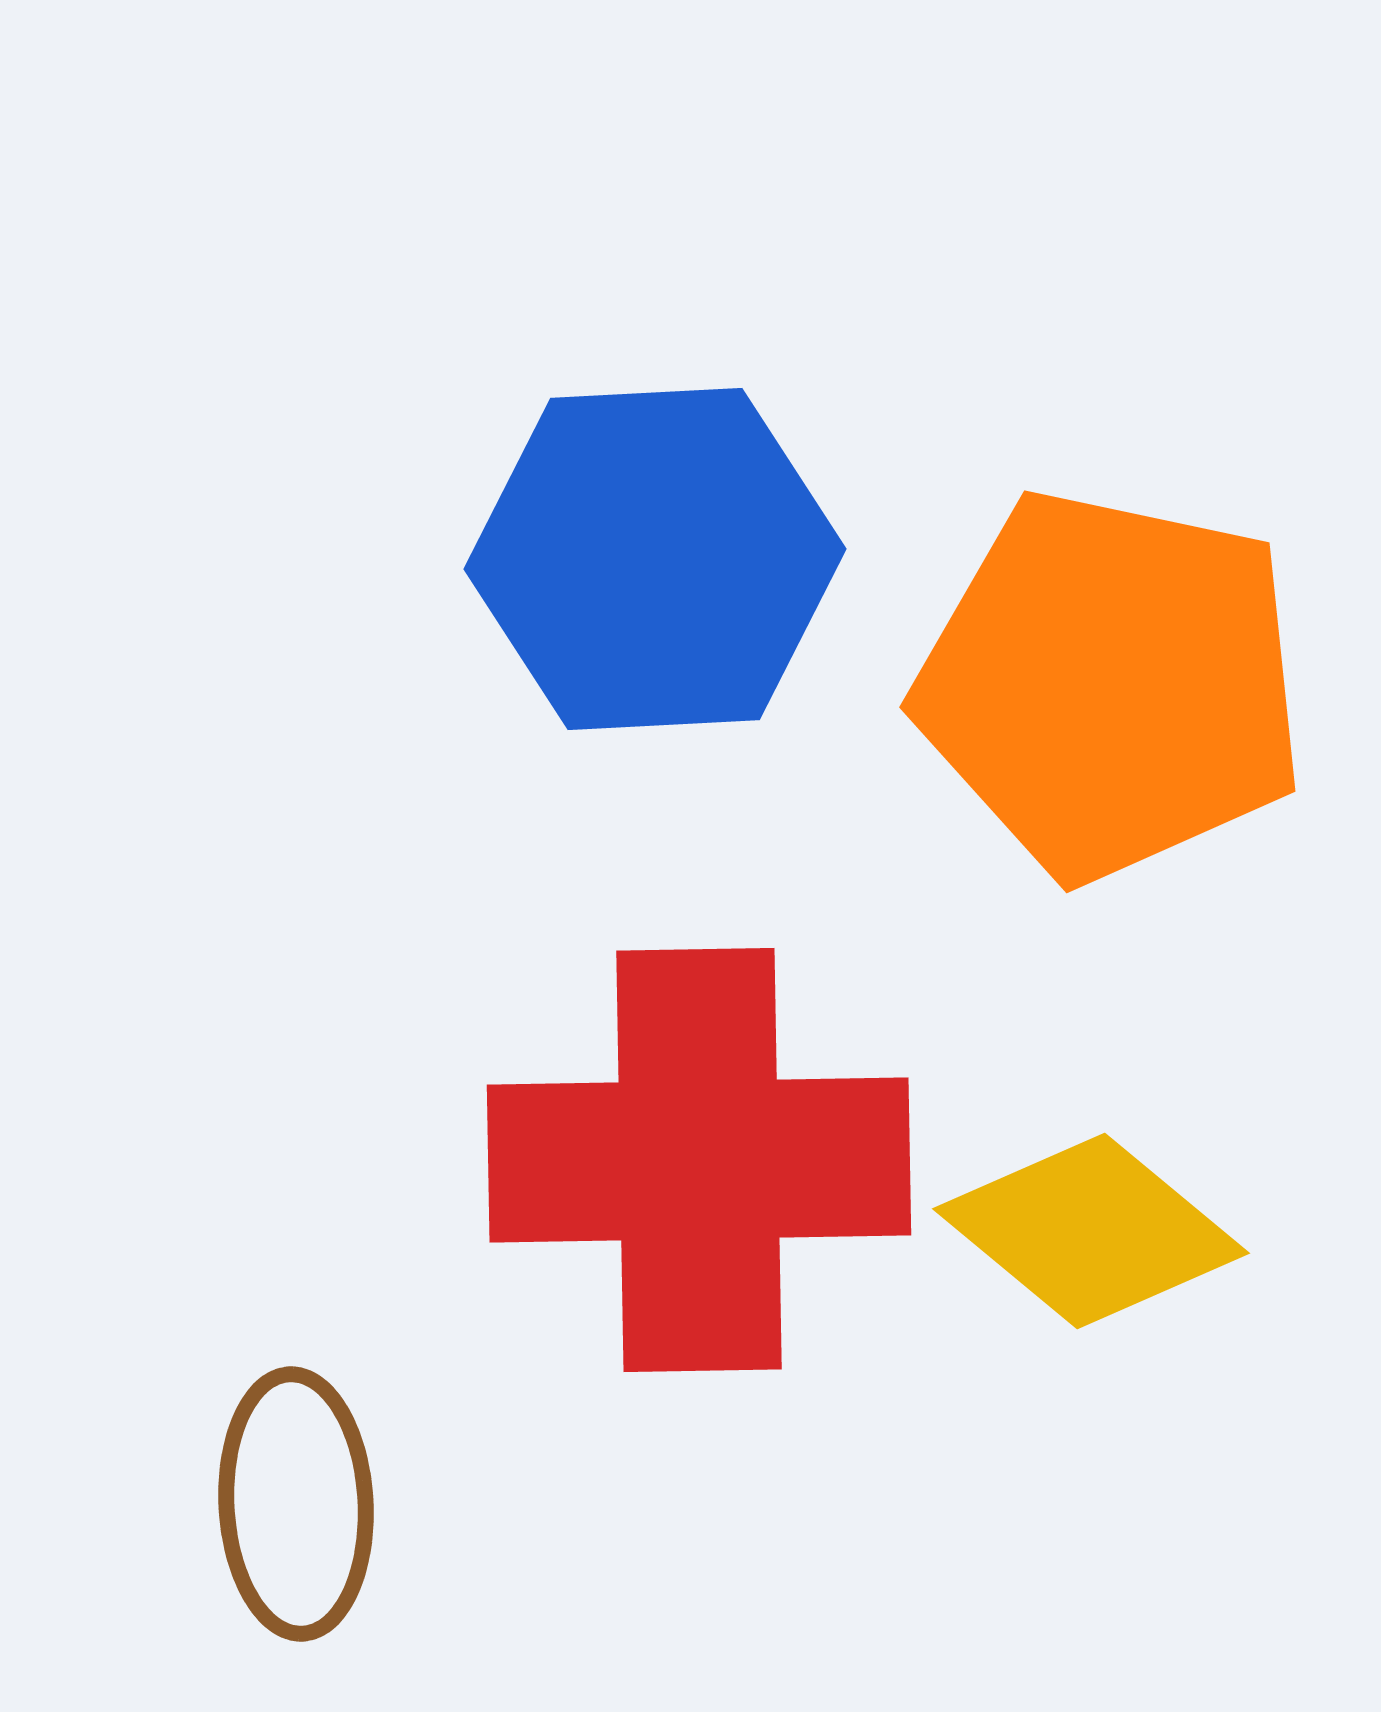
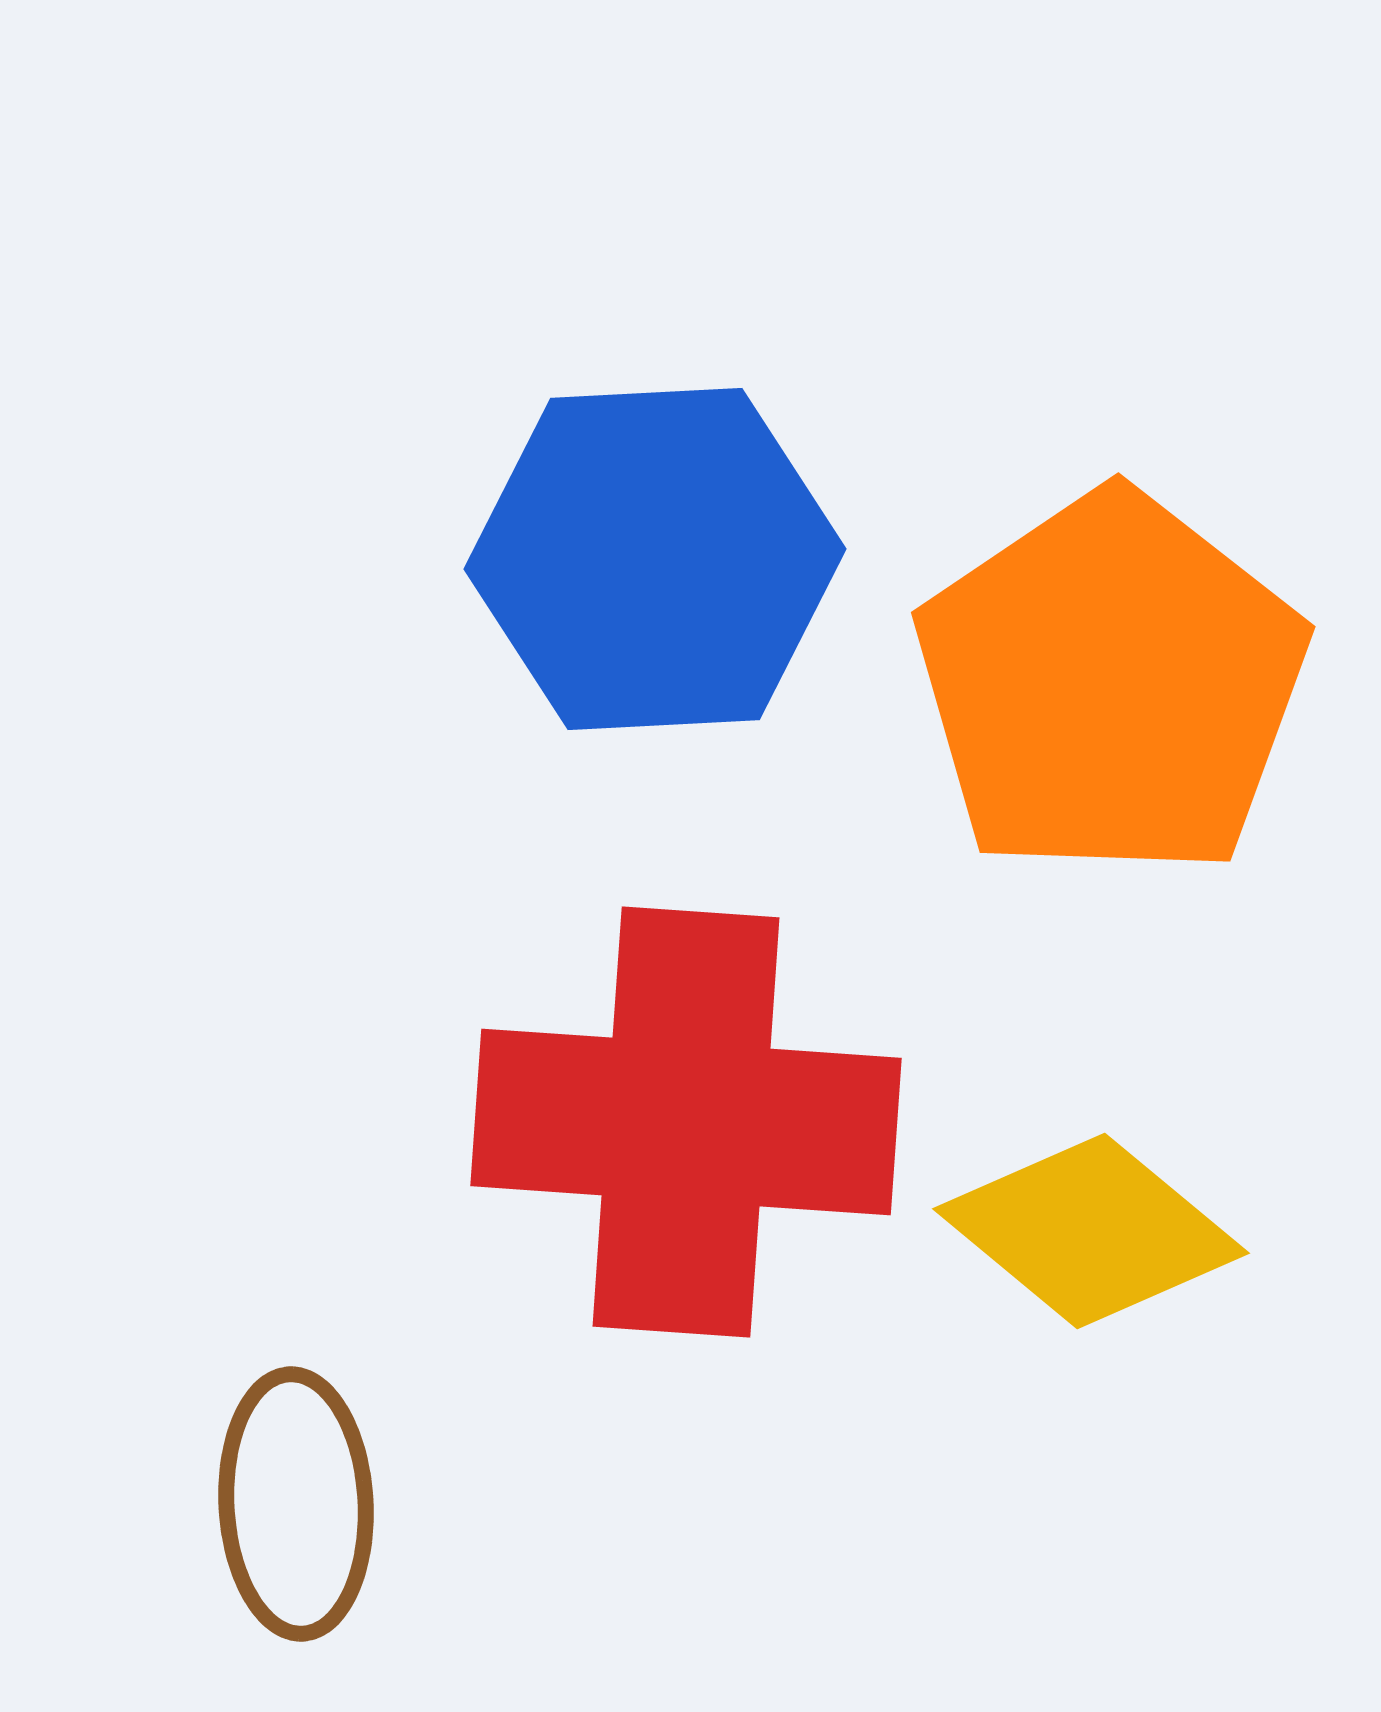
orange pentagon: rotated 26 degrees clockwise
red cross: moved 13 px left, 38 px up; rotated 5 degrees clockwise
